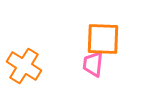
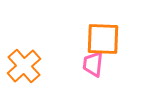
orange cross: rotated 16 degrees clockwise
